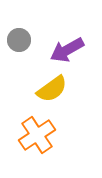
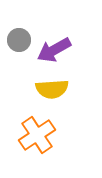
purple arrow: moved 13 px left
yellow semicircle: rotated 32 degrees clockwise
